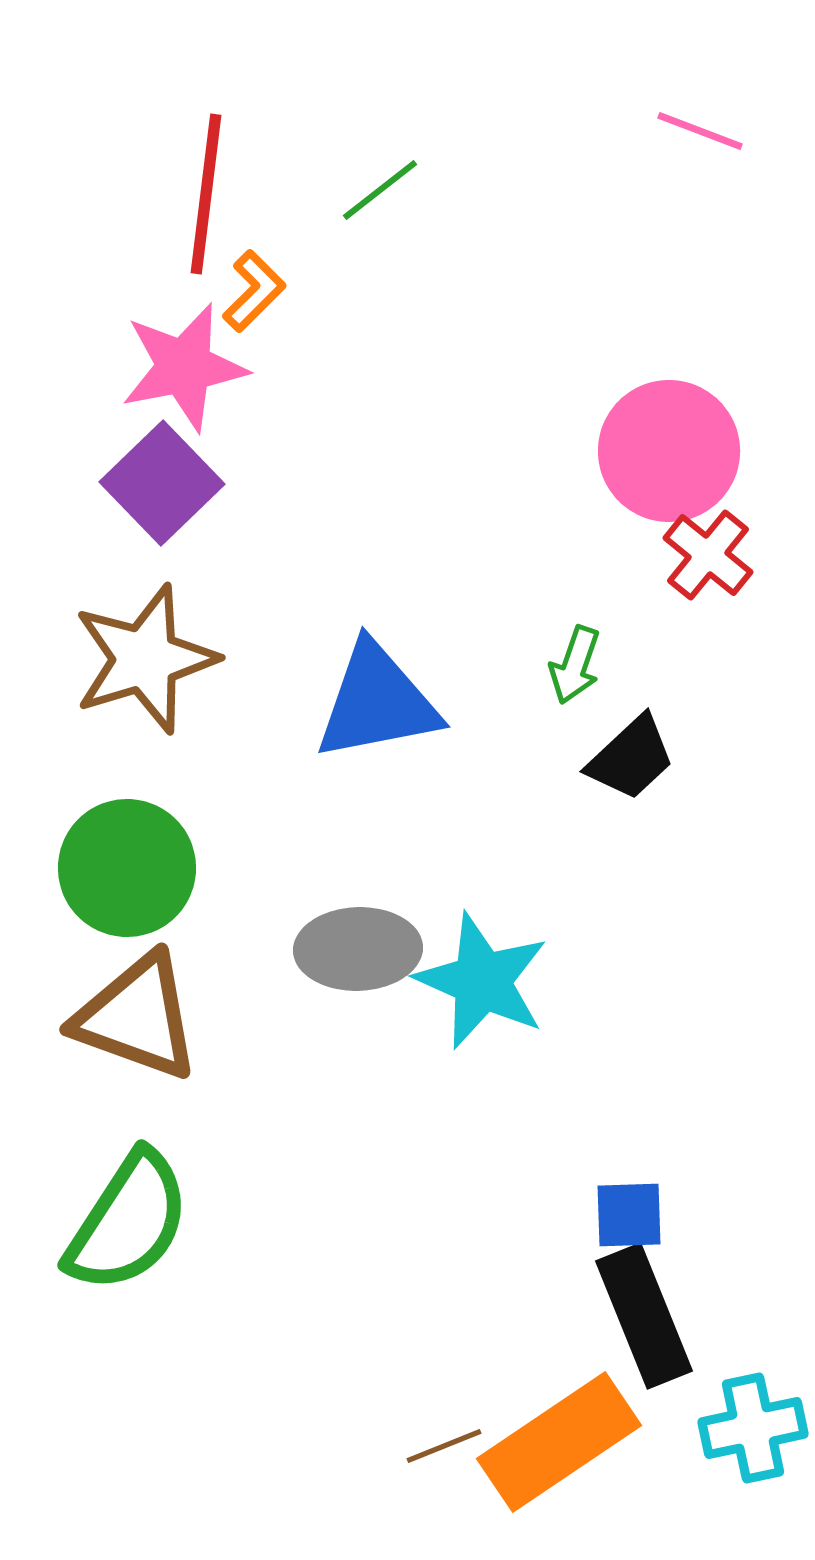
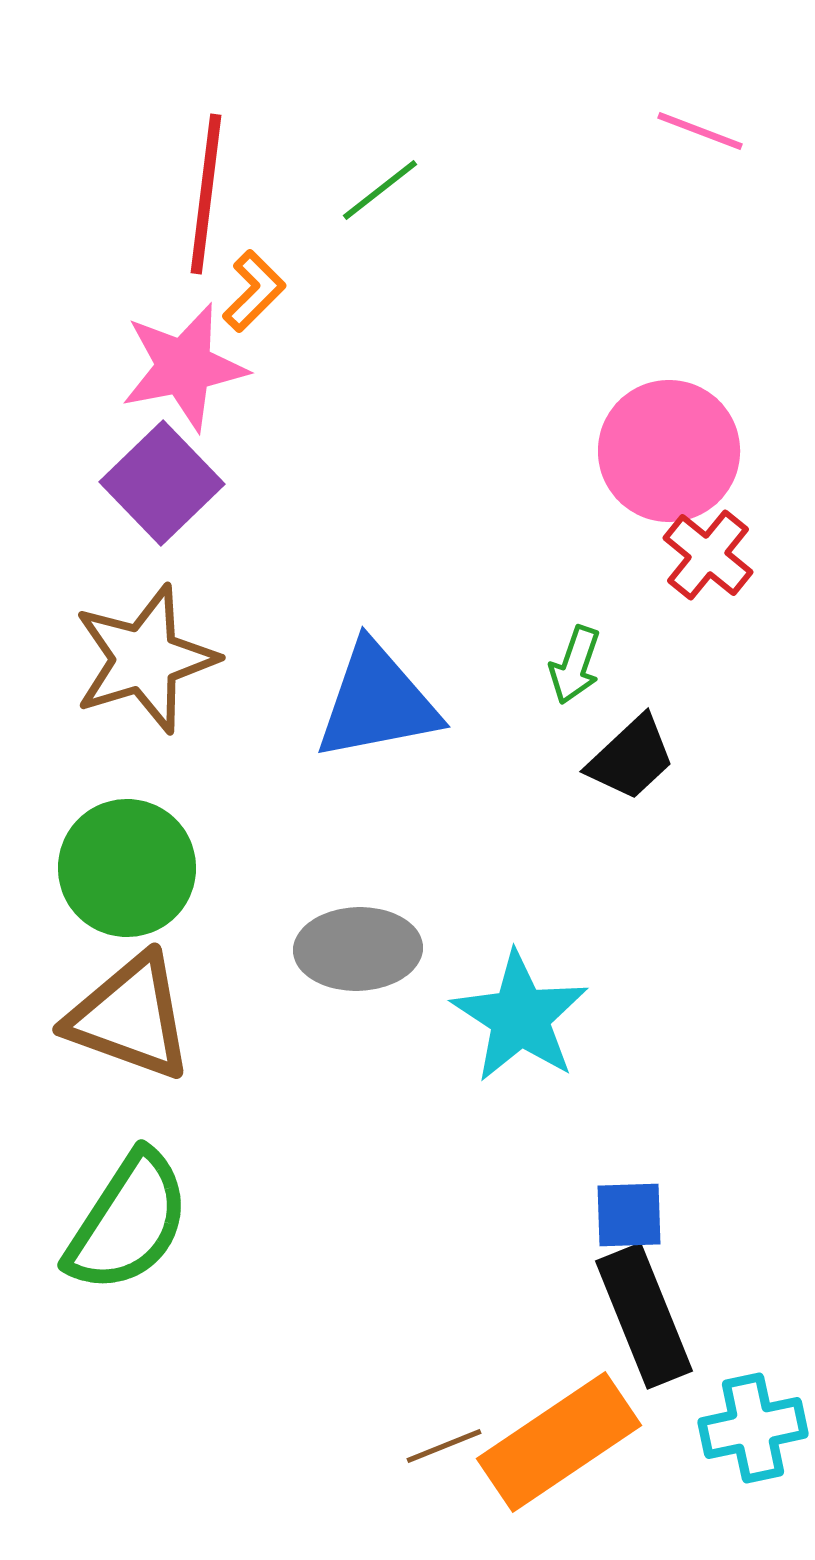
cyan star: moved 38 px right, 36 px down; rotated 9 degrees clockwise
brown triangle: moved 7 px left
